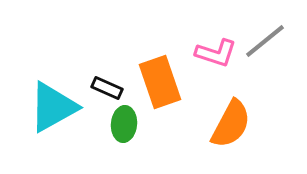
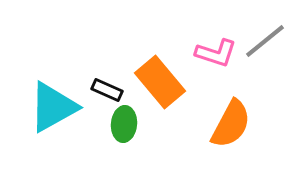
orange rectangle: rotated 21 degrees counterclockwise
black rectangle: moved 2 px down
